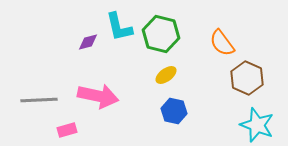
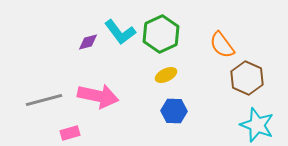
cyan L-shape: moved 1 px right, 5 px down; rotated 24 degrees counterclockwise
green hexagon: rotated 21 degrees clockwise
orange semicircle: moved 2 px down
yellow ellipse: rotated 10 degrees clockwise
gray line: moved 5 px right; rotated 12 degrees counterclockwise
blue hexagon: rotated 10 degrees counterclockwise
pink rectangle: moved 3 px right, 3 px down
